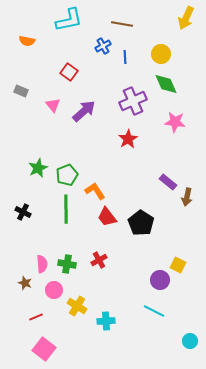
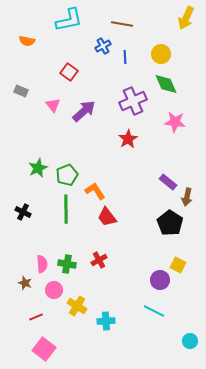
black pentagon: moved 29 px right
